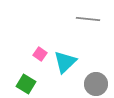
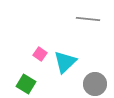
gray circle: moved 1 px left
